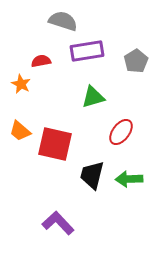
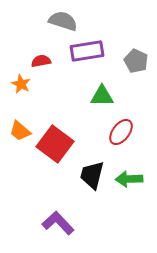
gray pentagon: rotated 15 degrees counterclockwise
green triangle: moved 9 px right, 1 px up; rotated 15 degrees clockwise
red square: rotated 24 degrees clockwise
